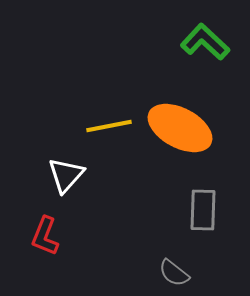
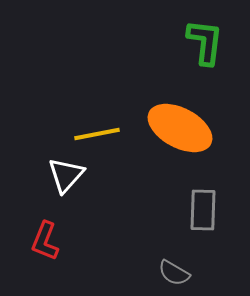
green L-shape: rotated 54 degrees clockwise
yellow line: moved 12 px left, 8 px down
red L-shape: moved 5 px down
gray semicircle: rotated 8 degrees counterclockwise
